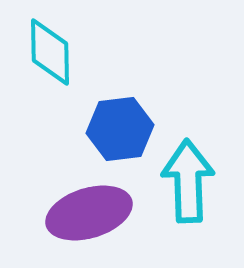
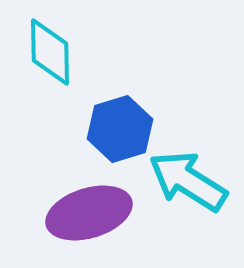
blue hexagon: rotated 10 degrees counterclockwise
cyan arrow: rotated 56 degrees counterclockwise
